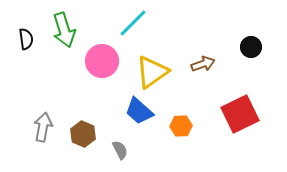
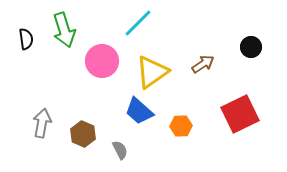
cyan line: moved 5 px right
brown arrow: rotated 15 degrees counterclockwise
gray arrow: moved 1 px left, 4 px up
